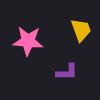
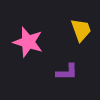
pink star: moved 1 px down; rotated 12 degrees clockwise
